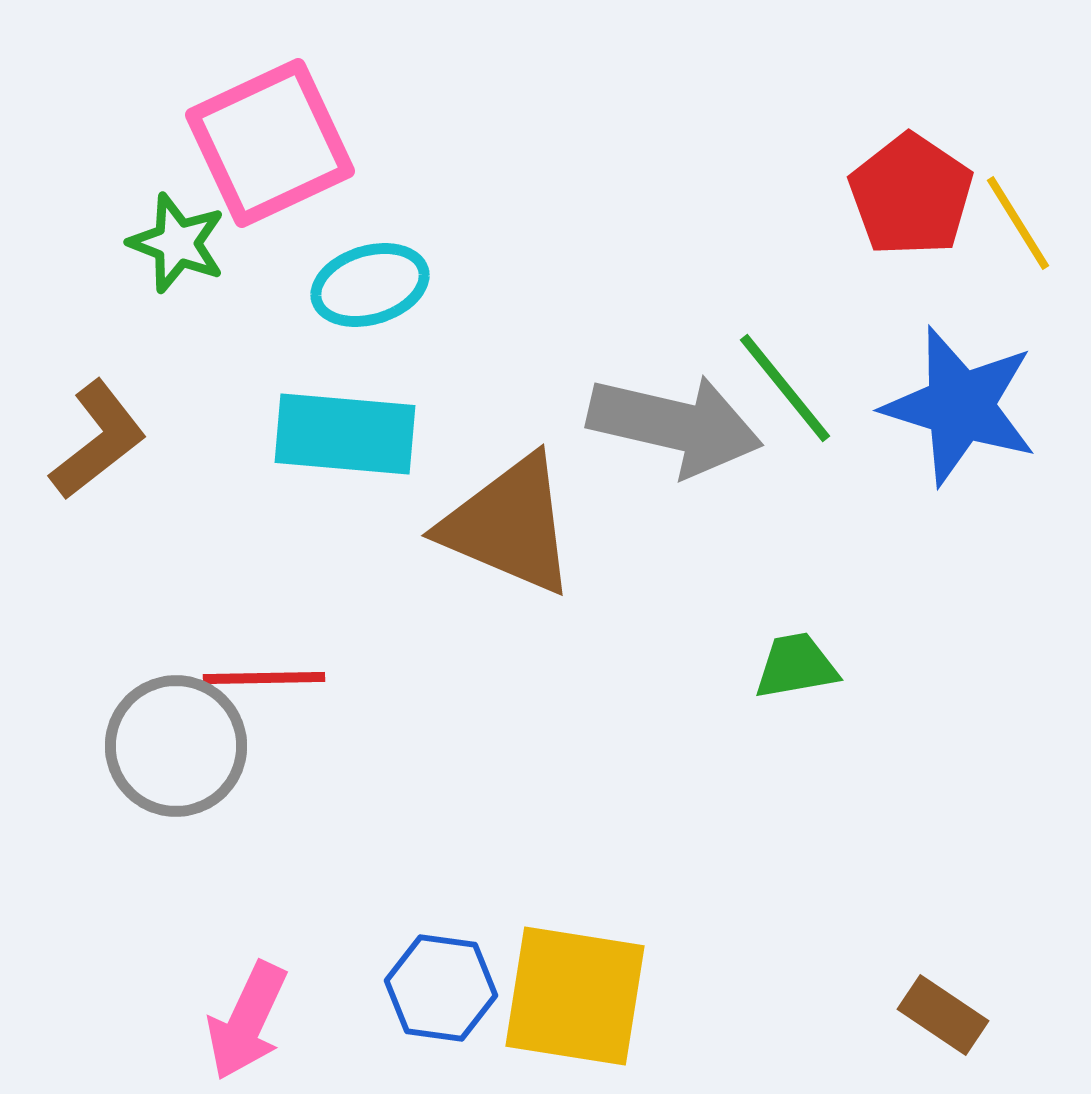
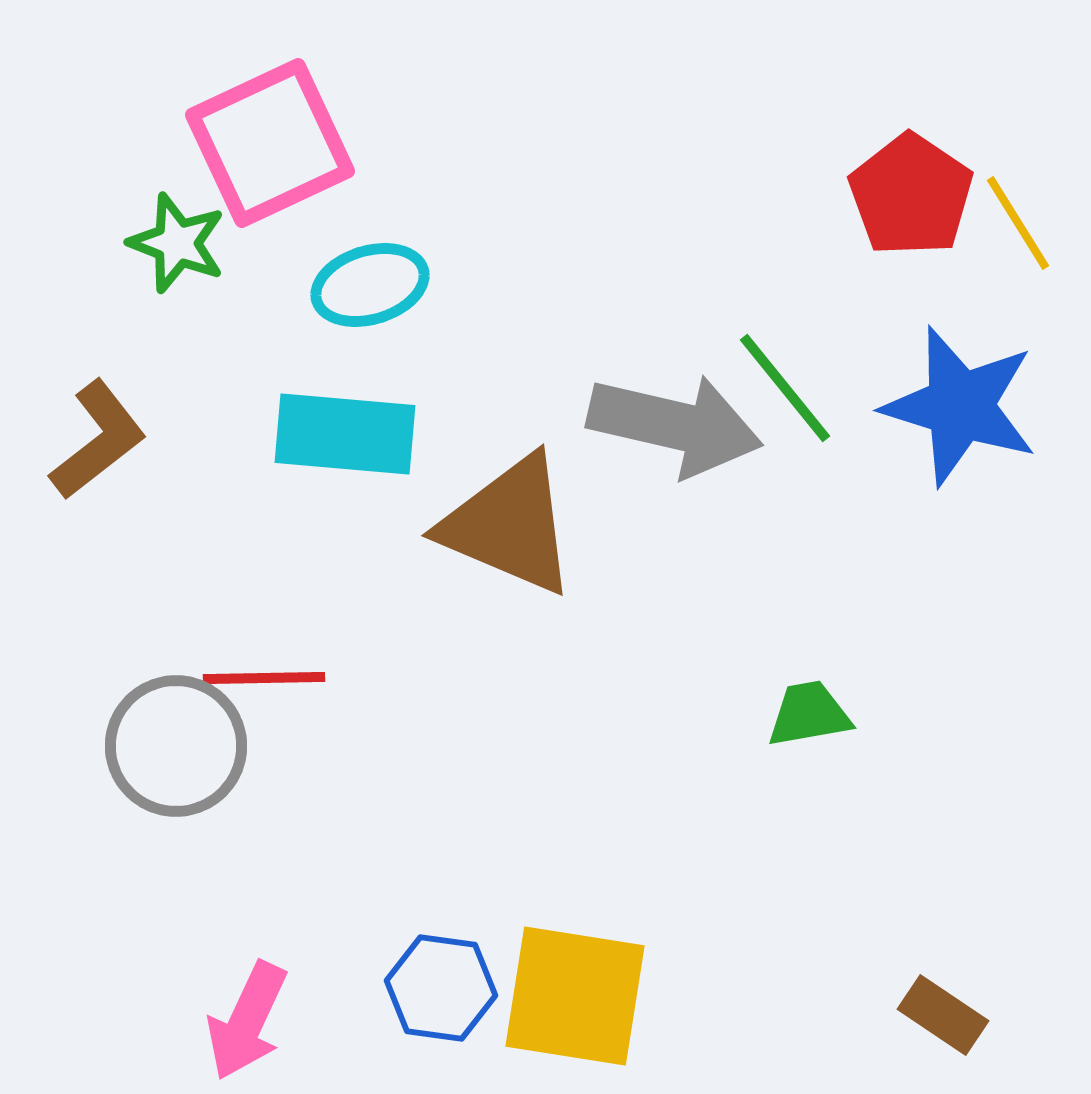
green trapezoid: moved 13 px right, 48 px down
